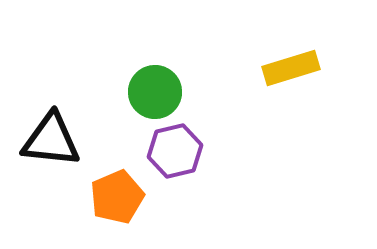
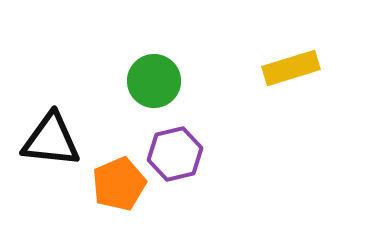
green circle: moved 1 px left, 11 px up
purple hexagon: moved 3 px down
orange pentagon: moved 2 px right, 13 px up
